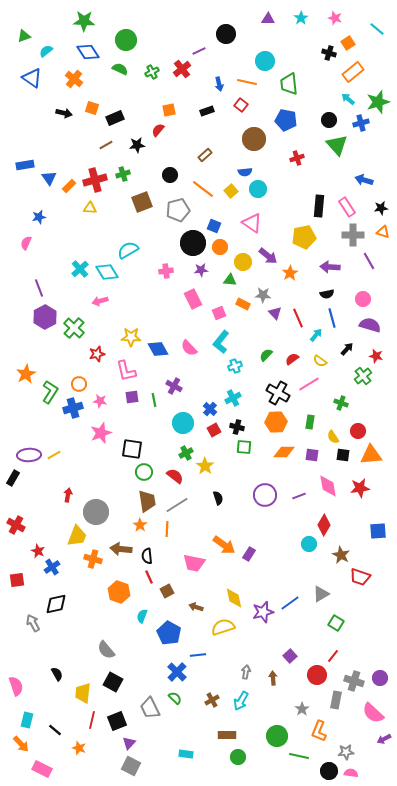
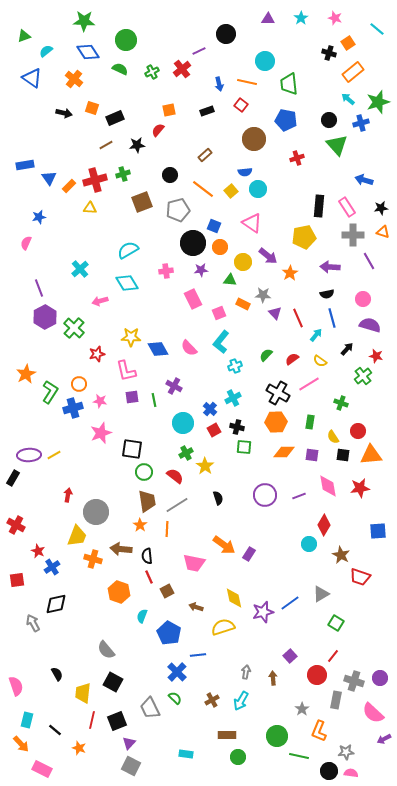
cyan diamond at (107, 272): moved 20 px right, 11 px down
